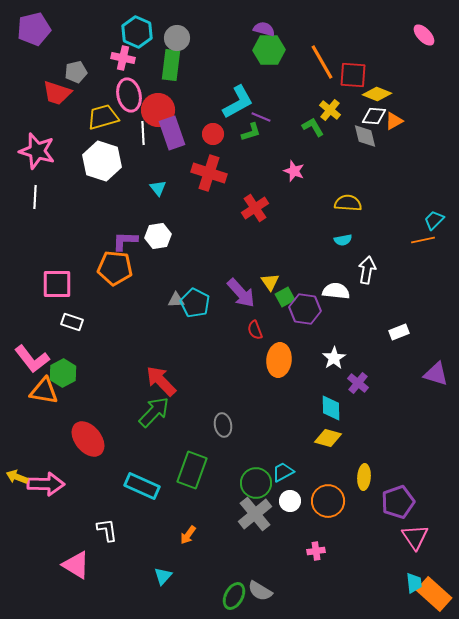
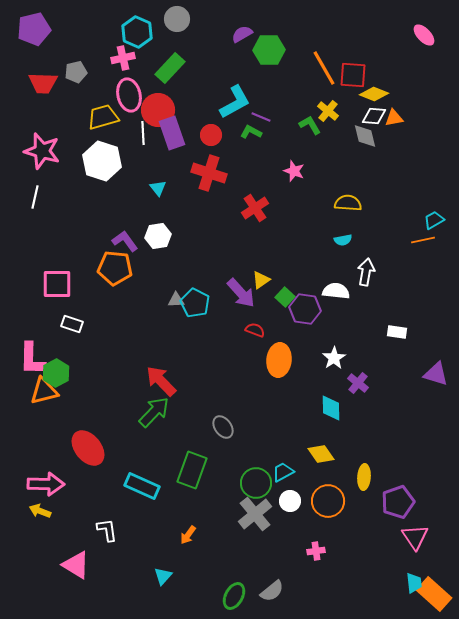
purple semicircle at (264, 29): moved 22 px left, 5 px down; rotated 45 degrees counterclockwise
gray circle at (177, 38): moved 19 px up
pink cross at (123, 58): rotated 25 degrees counterclockwise
orange line at (322, 62): moved 2 px right, 6 px down
green rectangle at (171, 65): moved 1 px left, 3 px down; rotated 36 degrees clockwise
red trapezoid at (57, 93): moved 14 px left, 10 px up; rotated 16 degrees counterclockwise
yellow diamond at (377, 94): moved 3 px left
cyan L-shape at (238, 102): moved 3 px left
yellow cross at (330, 110): moved 2 px left, 1 px down
orange triangle at (394, 121): moved 3 px up; rotated 18 degrees clockwise
green L-shape at (313, 127): moved 3 px left, 2 px up
green L-shape at (251, 132): rotated 135 degrees counterclockwise
red circle at (213, 134): moved 2 px left, 1 px down
pink star at (37, 151): moved 5 px right
white line at (35, 197): rotated 10 degrees clockwise
cyan trapezoid at (434, 220): rotated 15 degrees clockwise
purple L-shape at (125, 241): rotated 52 degrees clockwise
white arrow at (367, 270): moved 1 px left, 2 px down
yellow triangle at (270, 282): moved 9 px left, 2 px up; rotated 30 degrees clockwise
green square at (285, 297): rotated 18 degrees counterclockwise
white rectangle at (72, 322): moved 2 px down
red semicircle at (255, 330): rotated 132 degrees clockwise
white rectangle at (399, 332): moved 2 px left; rotated 30 degrees clockwise
pink L-shape at (32, 359): rotated 39 degrees clockwise
green hexagon at (63, 373): moved 7 px left
orange triangle at (44, 391): rotated 24 degrees counterclockwise
gray ellipse at (223, 425): moved 2 px down; rotated 25 degrees counterclockwise
yellow diamond at (328, 438): moved 7 px left, 16 px down; rotated 40 degrees clockwise
red ellipse at (88, 439): moved 9 px down
yellow arrow at (17, 477): moved 23 px right, 34 px down
gray semicircle at (260, 591): moved 12 px right; rotated 70 degrees counterclockwise
